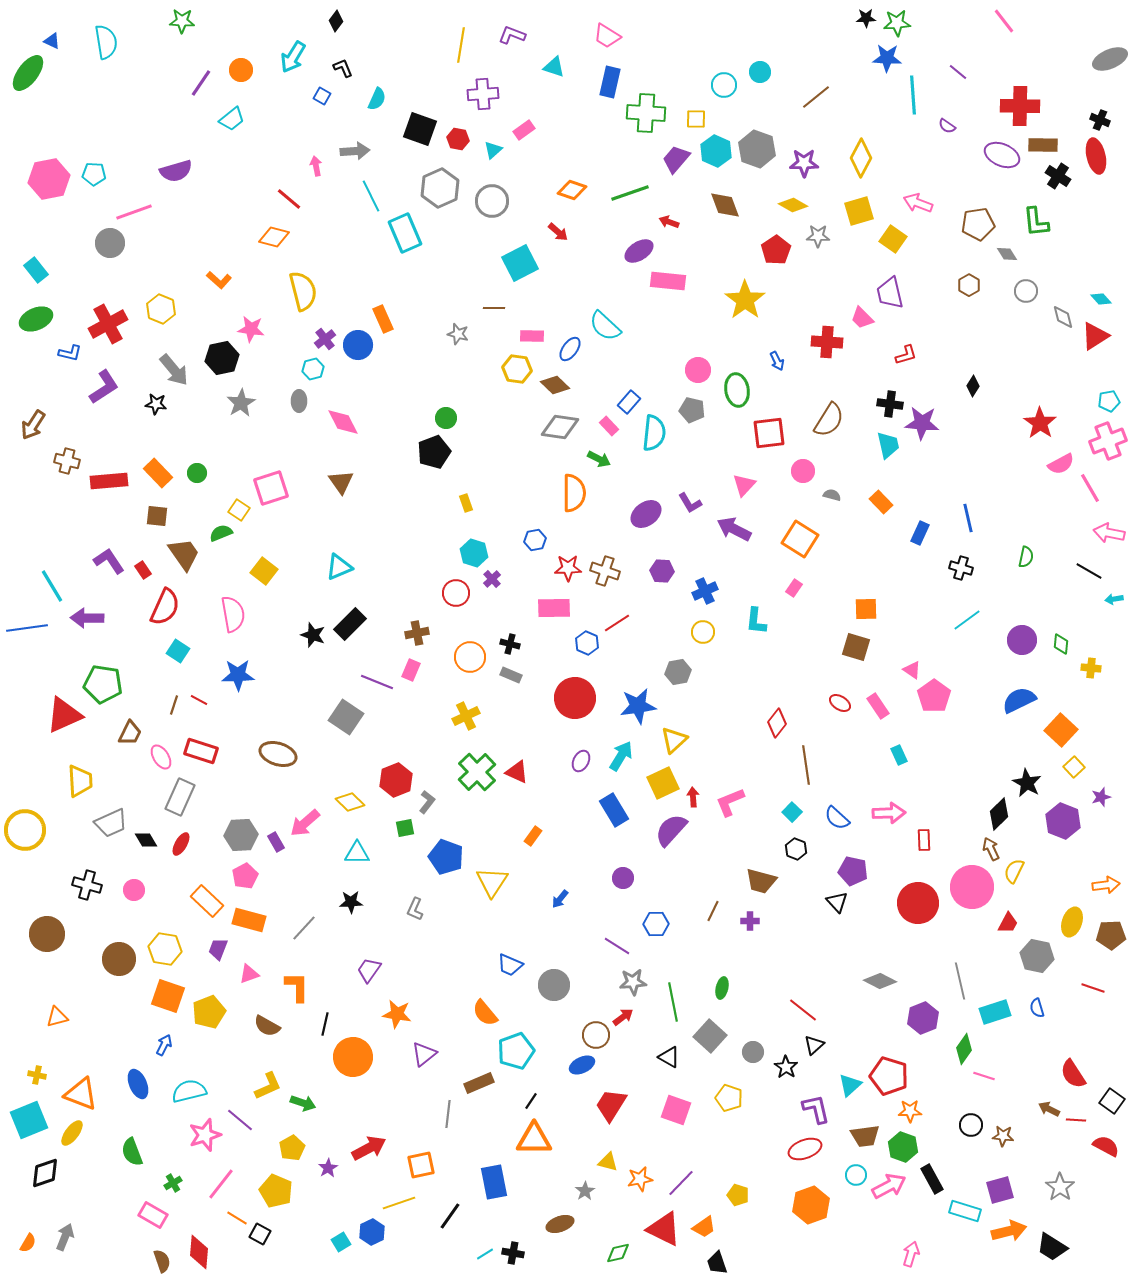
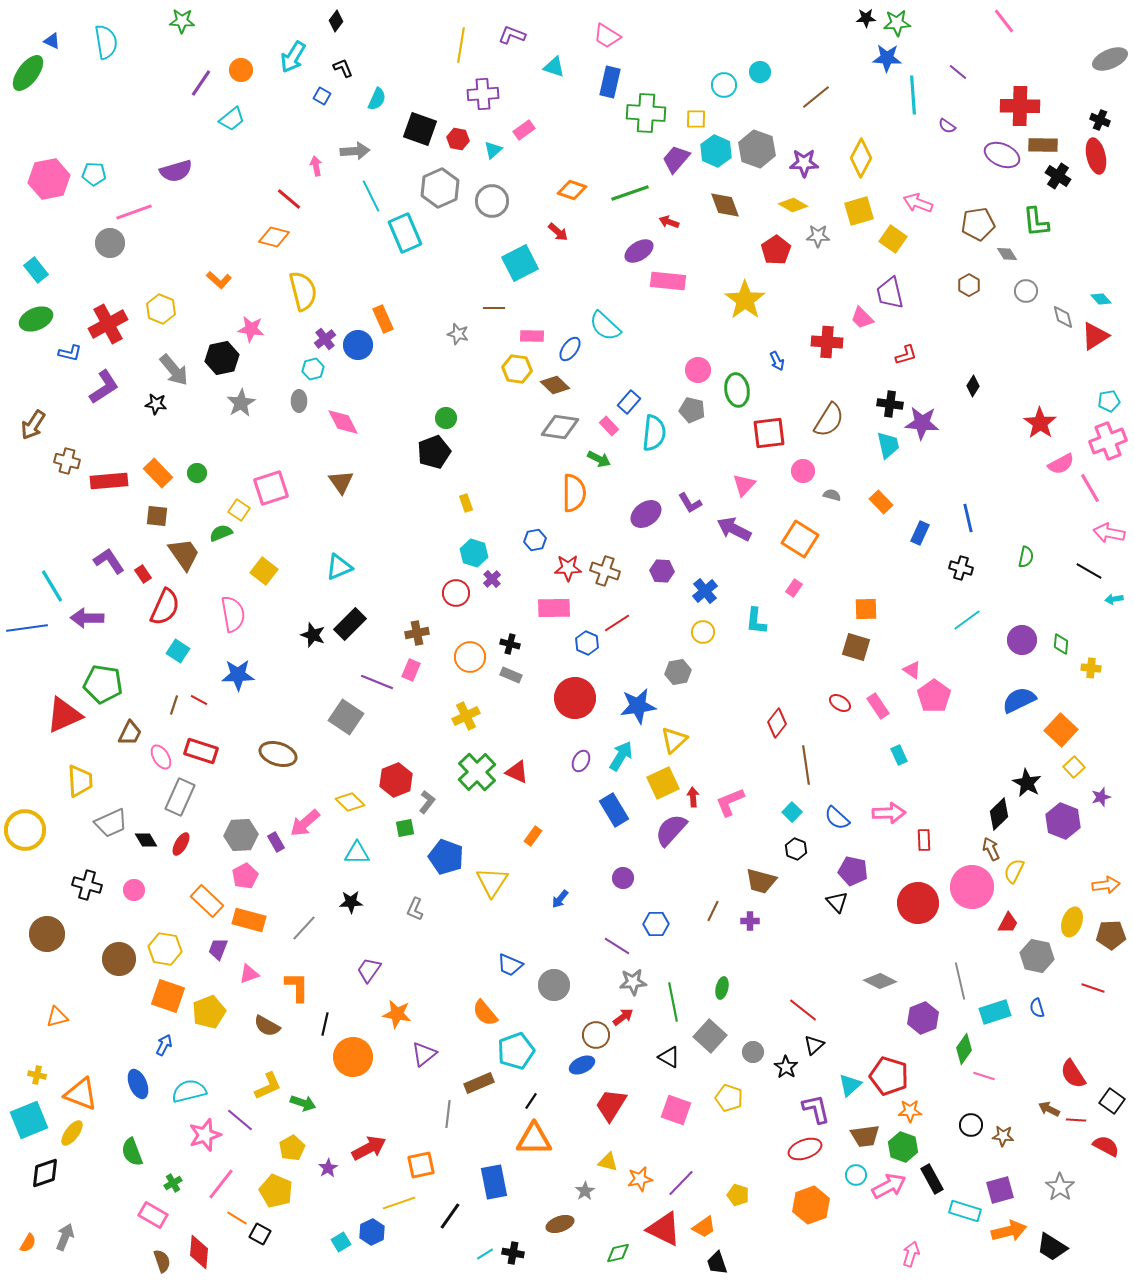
red rectangle at (143, 570): moved 4 px down
blue cross at (705, 591): rotated 15 degrees counterclockwise
